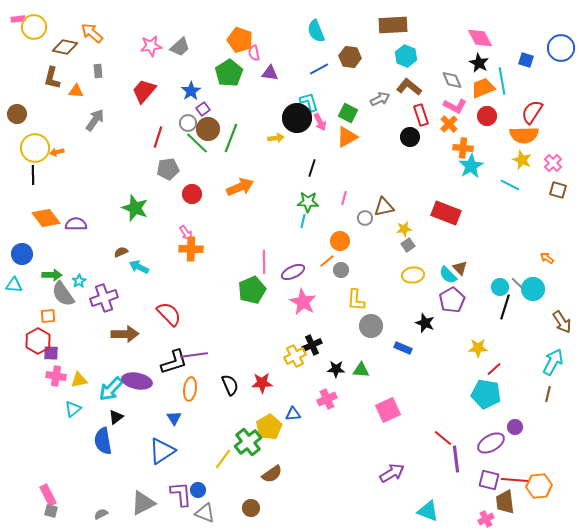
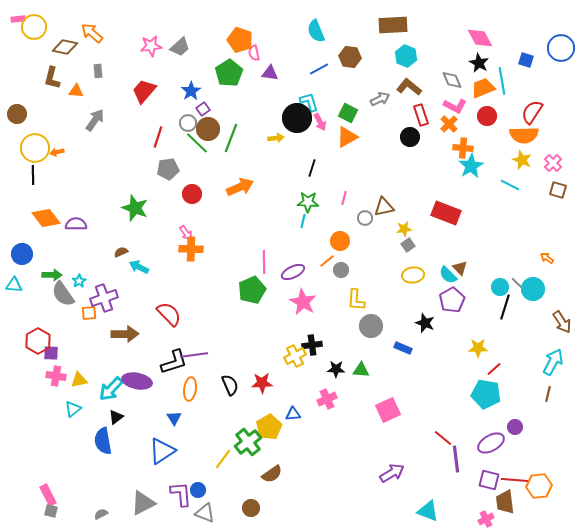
orange square at (48, 316): moved 41 px right, 3 px up
black cross at (312, 345): rotated 18 degrees clockwise
